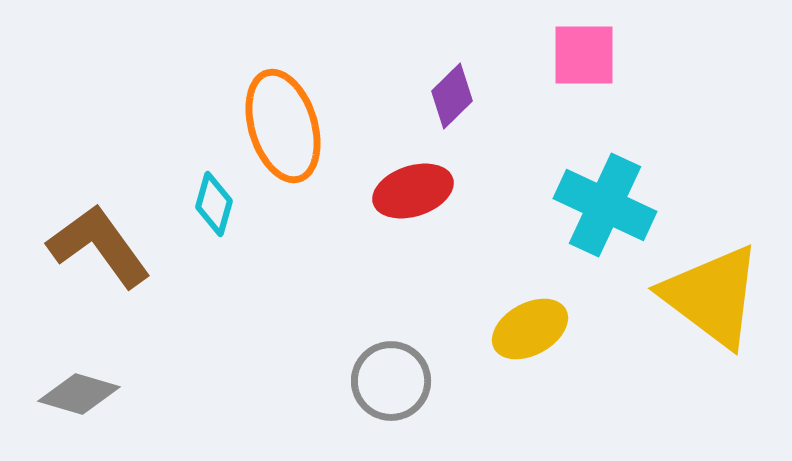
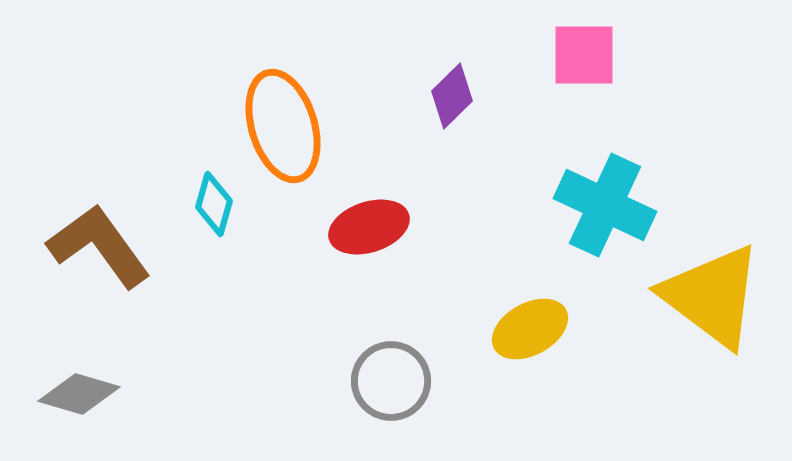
red ellipse: moved 44 px left, 36 px down
